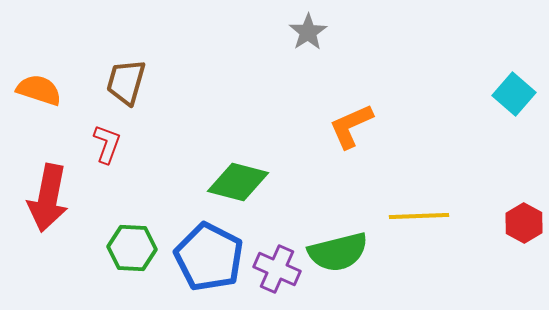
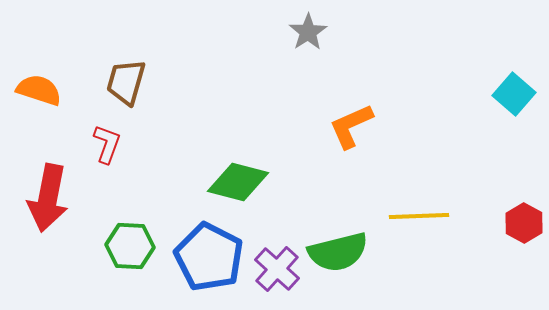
green hexagon: moved 2 px left, 2 px up
purple cross: rotated 18 degrees clockwise
